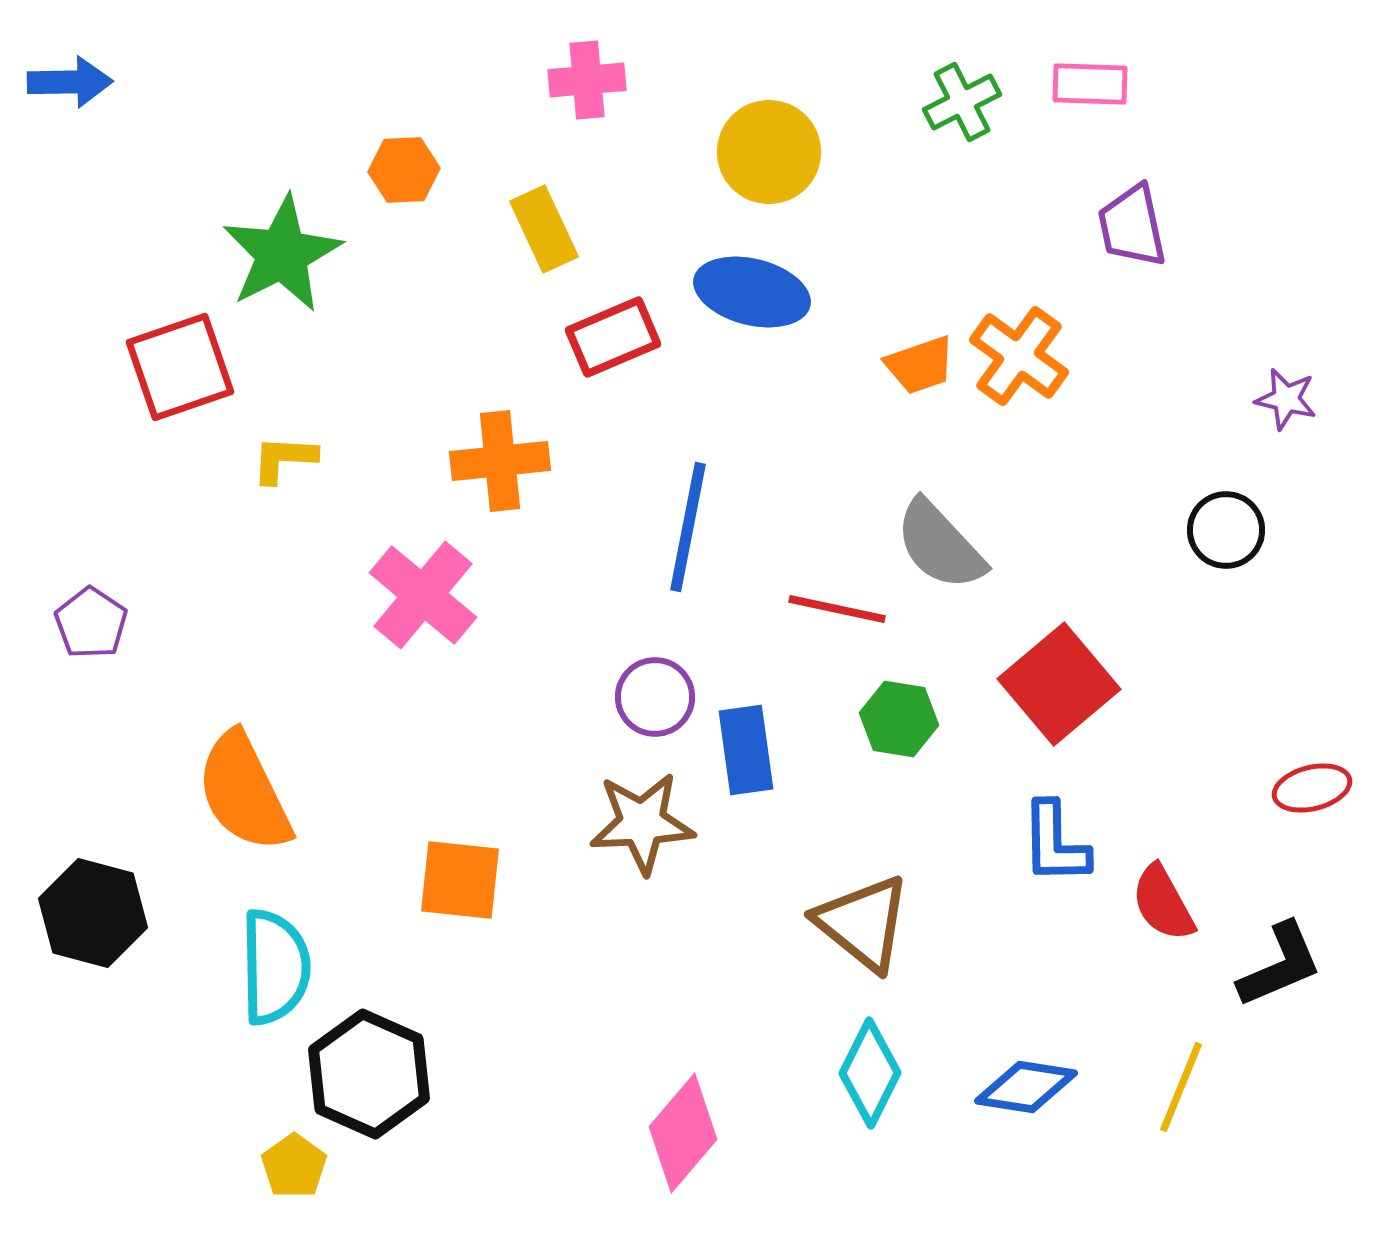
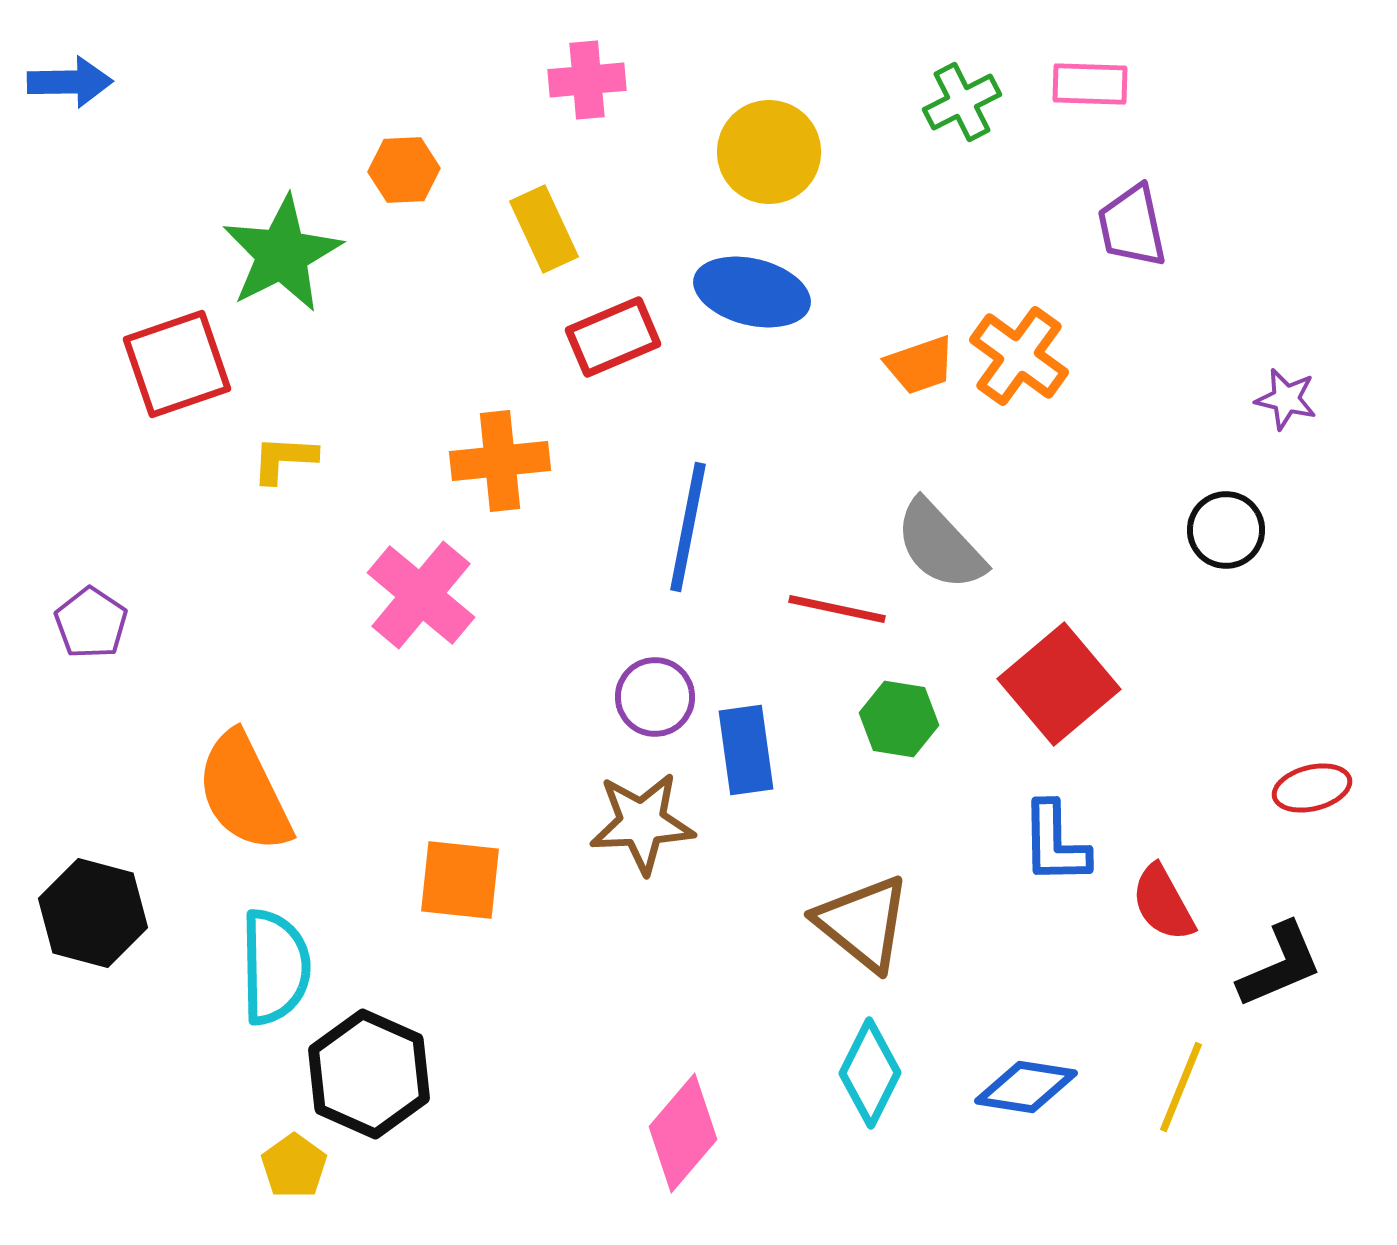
red square at (180, 367): moved 3 px left, 3 px up
pink cross at (423, 595): moved 2 px left
